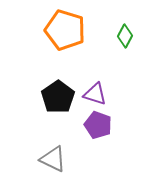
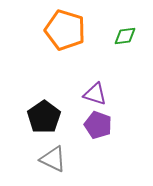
green diamond: rotated 55 degrees clockwise
black pentagon: moved 14 px left, 20 px down
